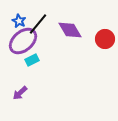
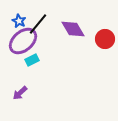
purple diamond: moved 3 px right, 1 px up
